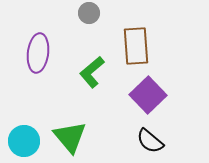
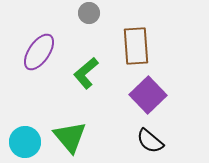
purple ellipse: moved 1 px right, 1 px up; rotated 27 degrees clockwise
green L-shape: moved 6 px left, 1 px down
cyan circle: moved 1 px right, 1 px down
